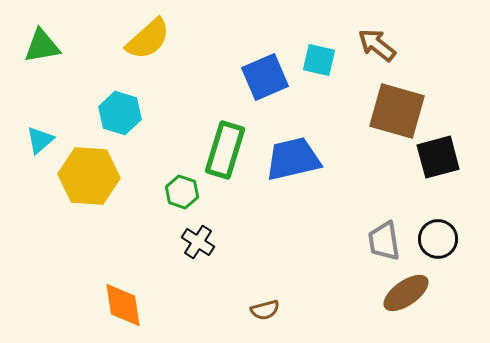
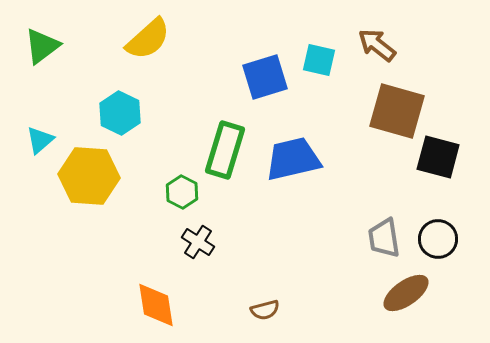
green triangle: rotated 27 degrees counterclockwise
blue square: rotated 6 degrees clockwise
cyan hexagon: rotated 9 degrees clockwise
black square: rotated 30 degrees clockwise
green hexagon: rotated 8 degrees clockwise
gray trapezoid: moved 3 px up
orange diamond: moved 33 px right
